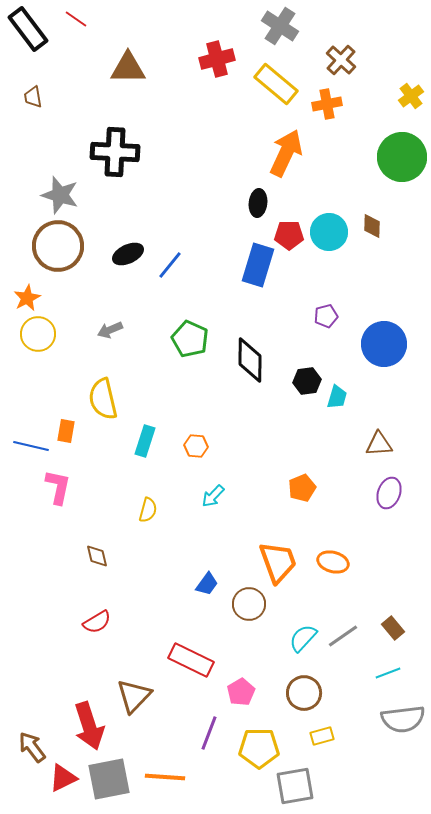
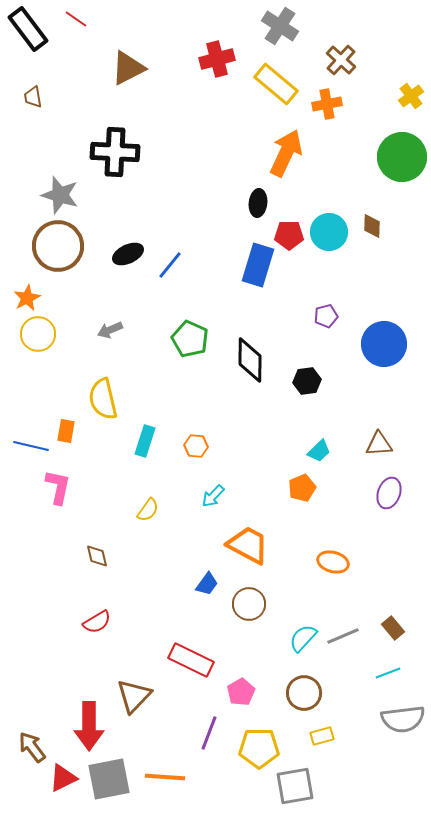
brown triangle at (128, 68): rotated 27 degrees counterclockwise
cyan trapezoid at (337, 397): moved 18 px left, 54 px down; rotated 30 degrees clockwise
yellow semicircle at (148, 510): rotated 20 degrees clockwise
orange trapezoid at (278, 562): moved 30 px left, 17 px up; rotated 42 degrees counterclockwise
gray line at (343, 636): rotated 12 degrees clockwise
red arrow at (89, 726): rotated 18 degrees clockwise
